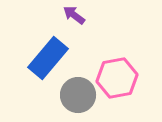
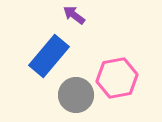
blue rectangle: moved 1 px right, 2 px up
gray circle: moved 2 px left
